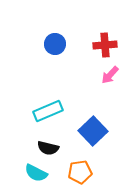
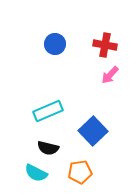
red cross: rotated 15 degrees clockwise
